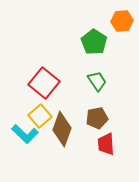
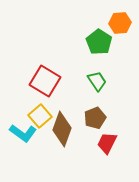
orange hexagon: moved 2 px left, 2 px down
green pentagon: moved 5 px right
red square: moved 1 px right, 2 px up; rotated 8 degrees counterclockwise
brown pentagon: moved 2 px left; rotated 10 degrees counterclockwise
cyan L-shape: moved 2 px left, 1 px up; rotated 8 degrees counterclockwise
red trapezoid: moved 1 px right, 1 px up; rotated 30 degrees clockwise
